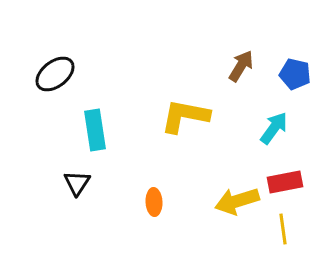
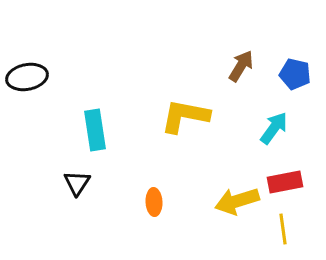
black ellipse: moved 28 px left, 3 px down; rotated 27 degrees clockwise
